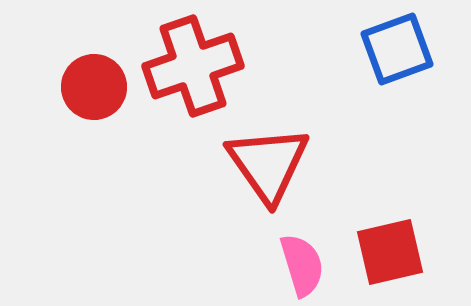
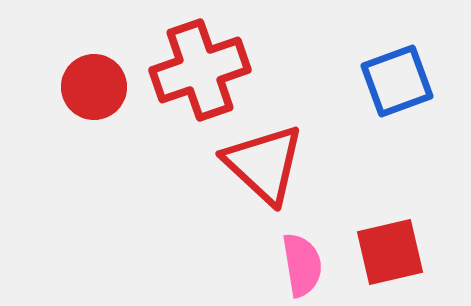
blue square: moved 32 px down
red cross: moved 7 px right, 4 px down
red triangle: moved 4 px left; rotated 12 degrees counterclockwise
pink semicircle: rotated 8 degrees clockwise
